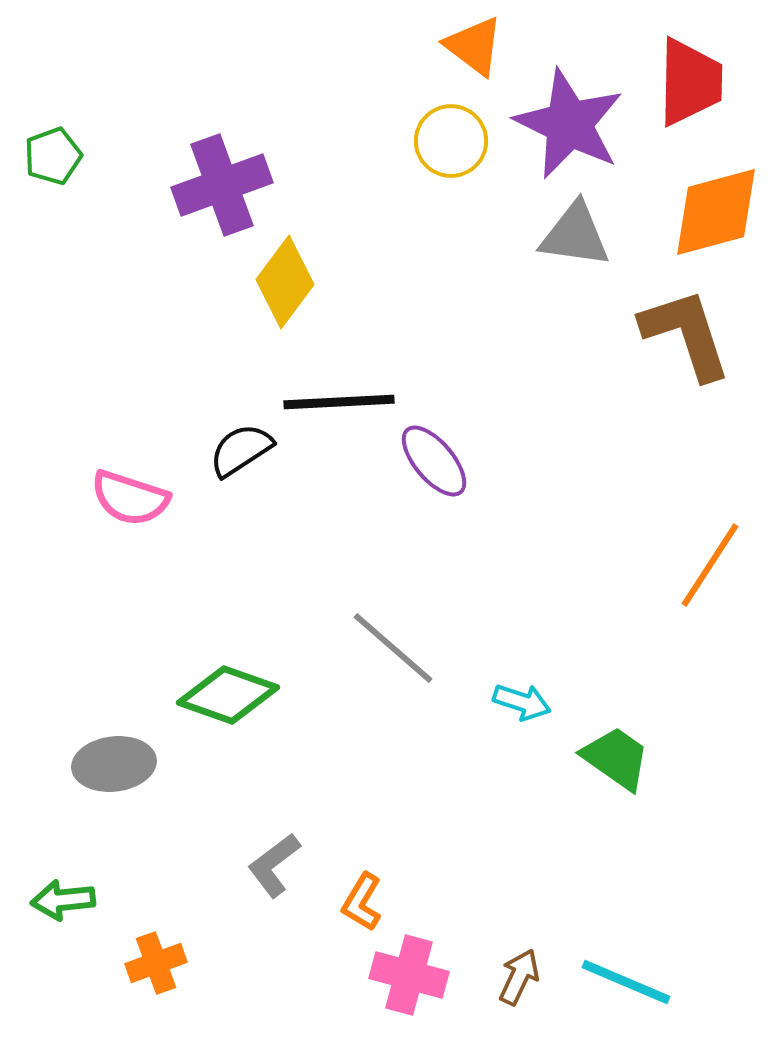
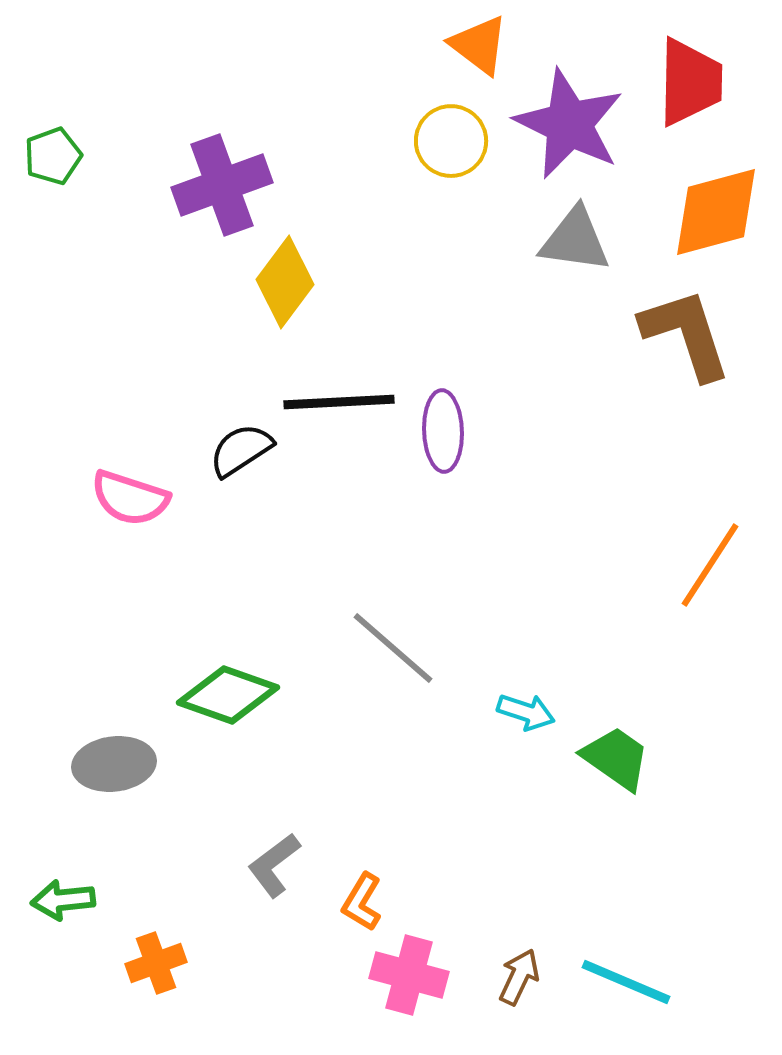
orange triangle: moved 5 px right, 1 px up
gray triangle: moved 5 px down
purple ellipse: moved 9 px right, 30 px up; rotated 38 degrees clockwise
cyan arrow: moved 4 px right, 10 px down
